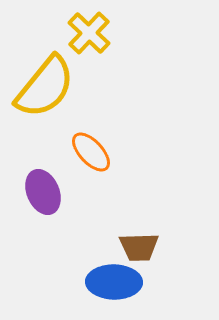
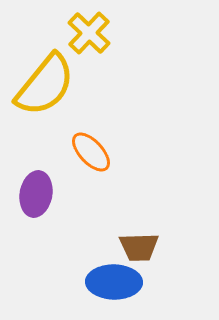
yellow semicircle: moved 2 px up
purple ellipse: moved 7 px left, 2 px down; rotated 33 degrees clockwise
